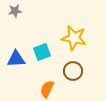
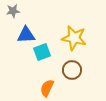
gray star: moved 2 px left
blue triangle: moved 10 px right, 24 px up
brown circle: moved 1 px left, 1 px up
orange semicircle: moved 1 px up
